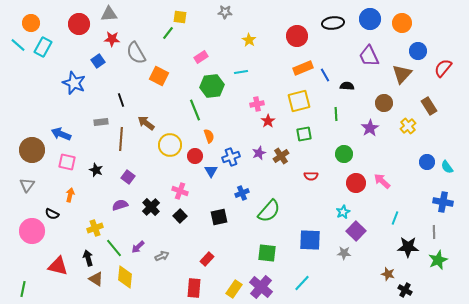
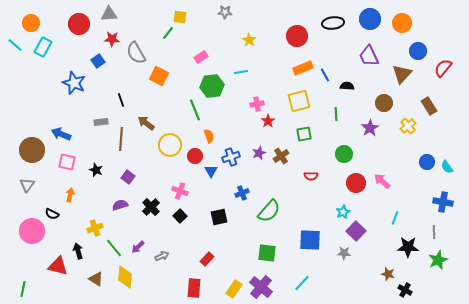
cyan line at (18, 45): moved 3 px left
black arrow at (88, 258): moved 10 px left, 7 px up
